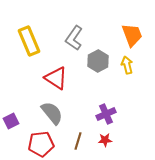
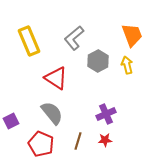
gray L-shape: rotated 15 degrees clockwise
red pentagon: rotated 30 degrees clockwise
